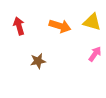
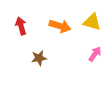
red arrow: moved 2 px right
brown star: moved 1 px right, 3 px up
